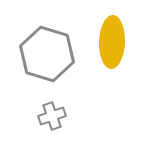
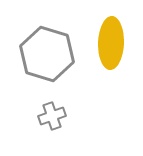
yellow ellipse: moved 1 px left, 1 px down
